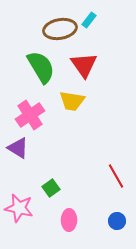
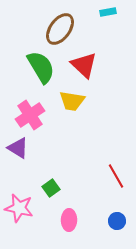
cyan rectangle: moved 19 px right, 8 px up; rotated 42 degrees clockwise
brown ellipse: rotated 44 degrees counterclockwise
red triangle: rotated 12 degrees counterclockwise
